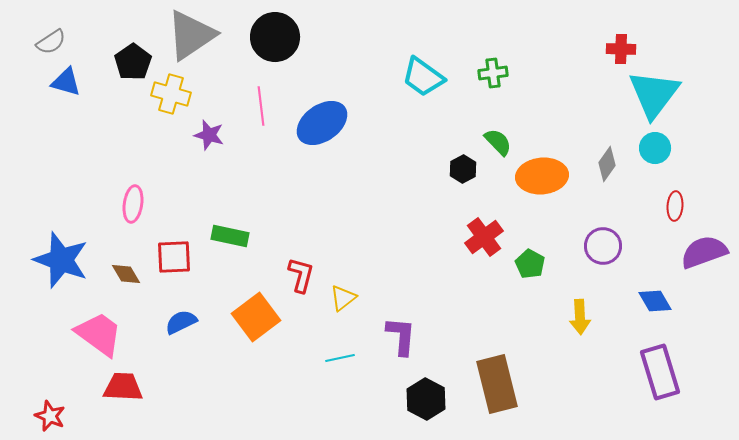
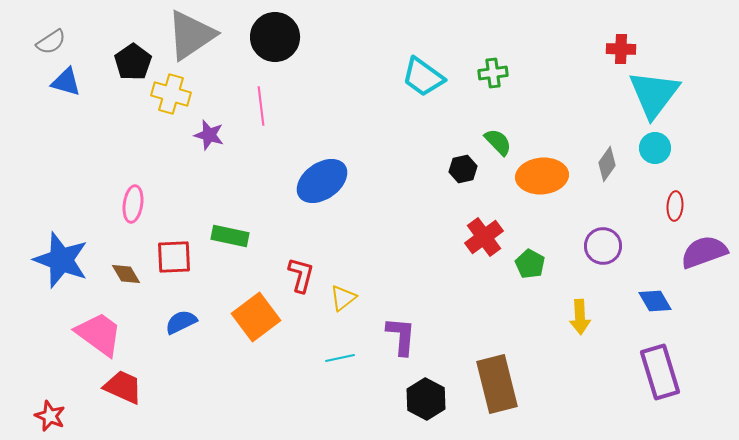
blue ellipse at (322, 123): moved 58 px down
black hexagon at (463, 169): rotated 16 degrees clockwise
red trapezoid at (123, 387): rotated 21 degrees clockwise
